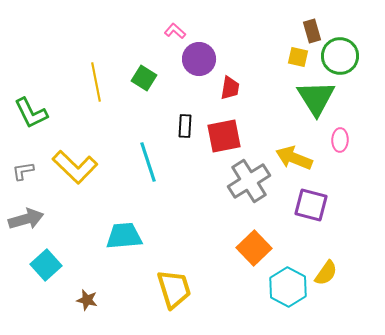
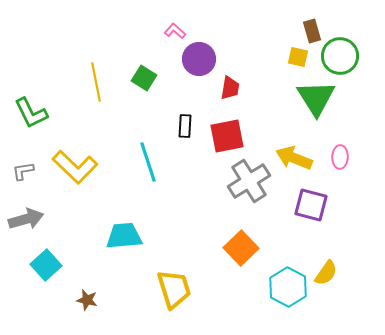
red square: moved 3 px right
pink ellipse: moved 17 px down
orange square: moved 13 px left
